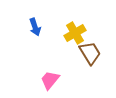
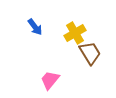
blue arrow: rotated 18 degrees counterclockwise
